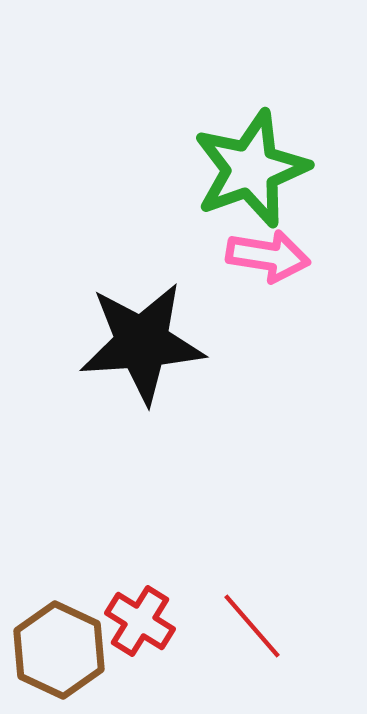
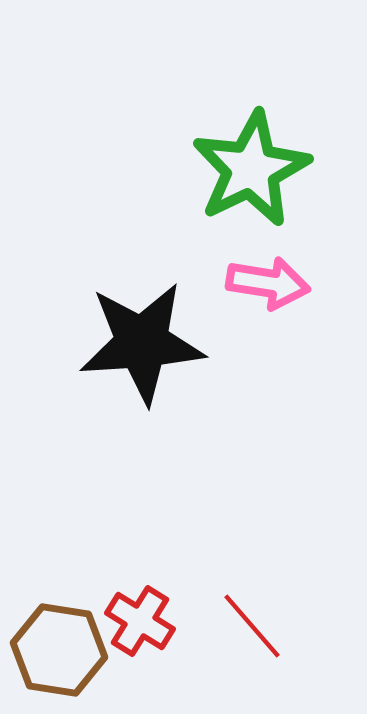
green star: rotated 6 degrees counterclockwise
pink arrow: moved 27 px down
brown hexagon: rotated 16 degrees counterclockwise
